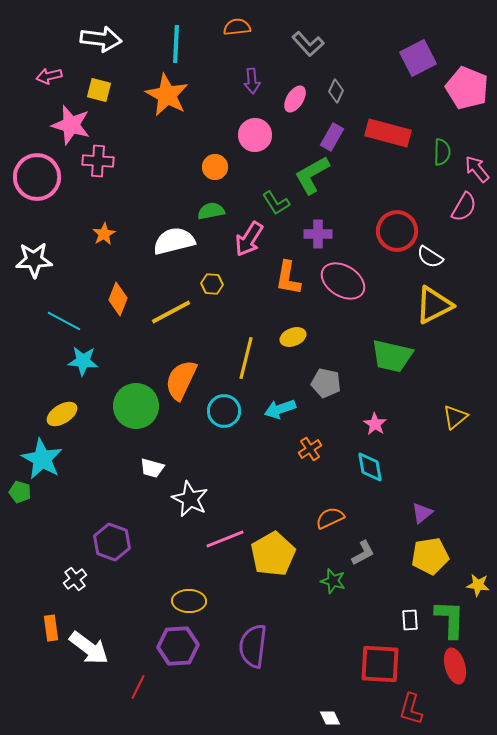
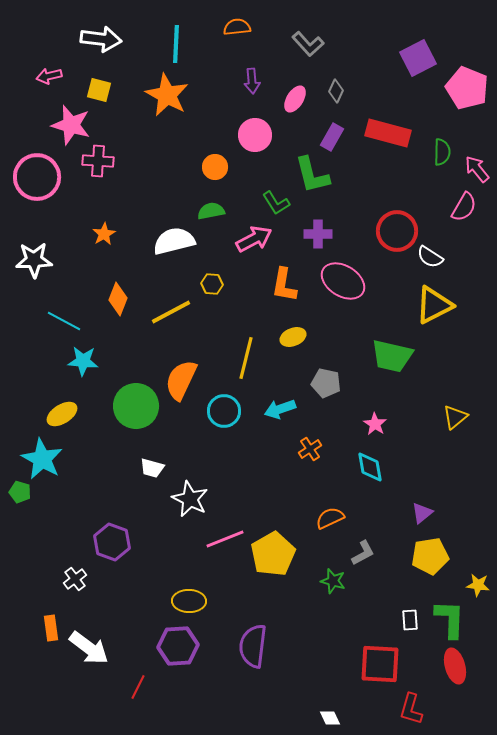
green L-shape at (312, 175): rotated 75 degrees counterclockwise
pink arrow at (249, 239): moved 5 px right; rotated 150 degrees counterclockwise
orange L-shape at (288, 278): moved 4 px left, 7 px down
